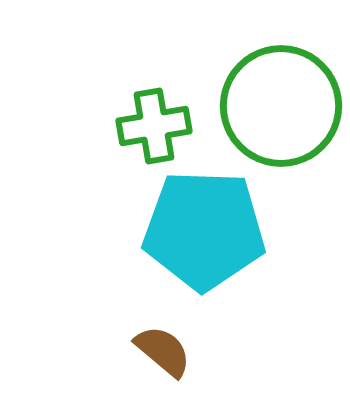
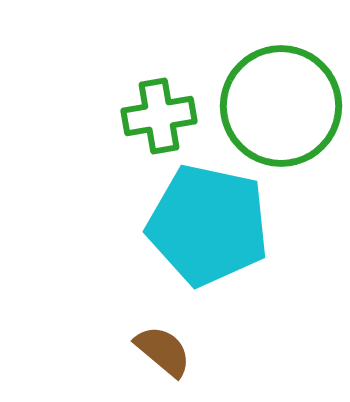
green cross: moved 5 px right, 10 px up
cyan pentagon: moved 4 px right, 5 px up; rotated 10 degrees clockwise
